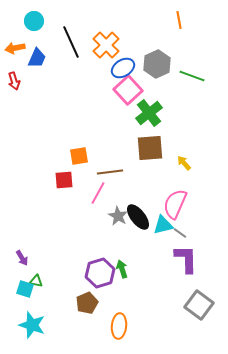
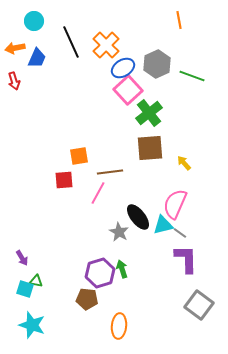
gray star: moved 1 px right, 16 px down
brown pentagon: moved 4 px up; rotated 30 degrees clockwise
